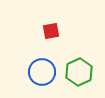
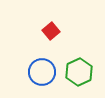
red square: rotated 30 degrees counterclockwise
